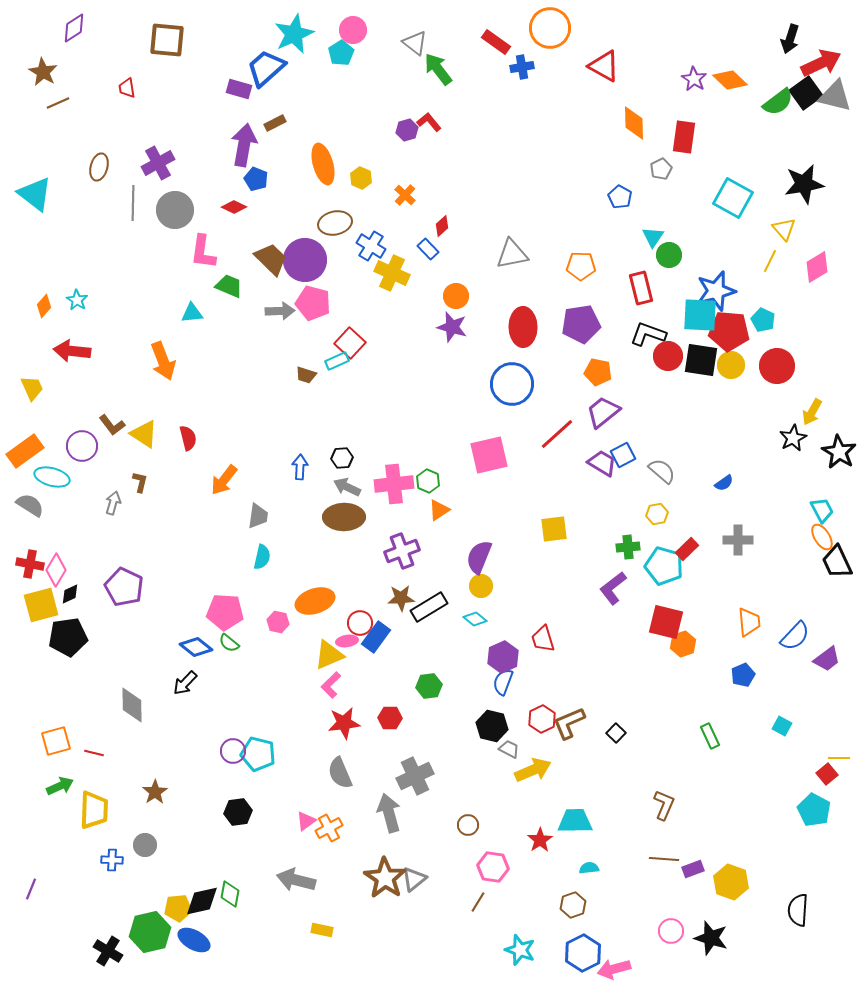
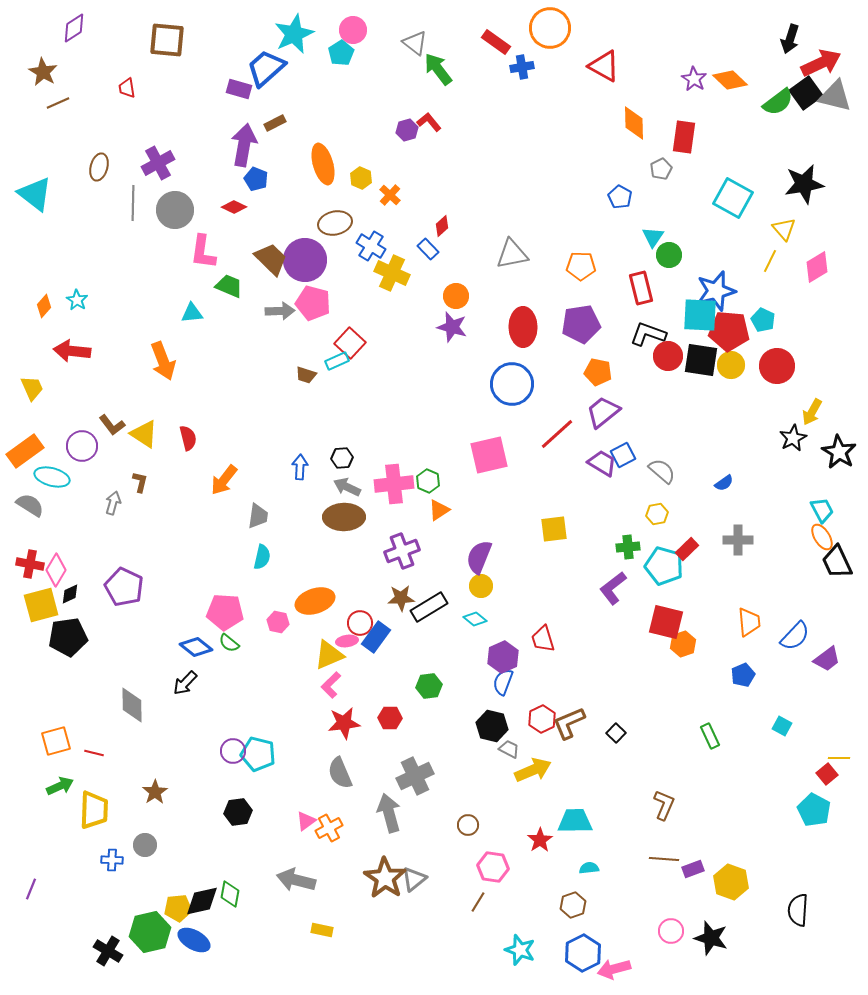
orange cross at (405, 195): moved 15 px left
